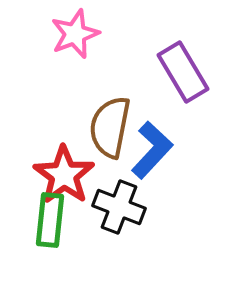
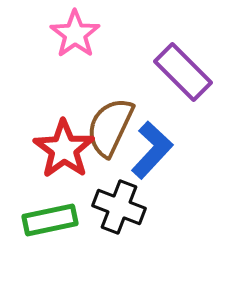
pink star: rotated 15 degrees counterclockwise
purple rectangle: rotated 14 degrees counterclockwise
brown semicircle: rotated 14 degrees clockwise
red star: moved 26 px up
green rectangle: rotated 72 degrees clockwise
